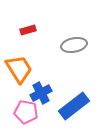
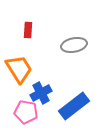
red rectangle: rotated 70 degrees counterclockwise
